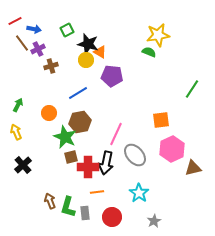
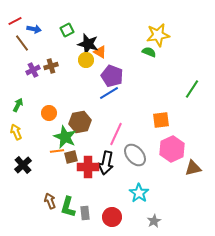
purple cross: moved 5 px left, 21 px down
purple pentagon: rotated 15 degrees clockwise
blue line: moved 31 px right
orange line: moved 40 px left, 41 px up
